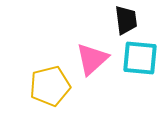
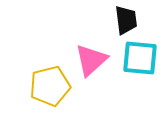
pink triangle: moved 1 px left, 1 px down
